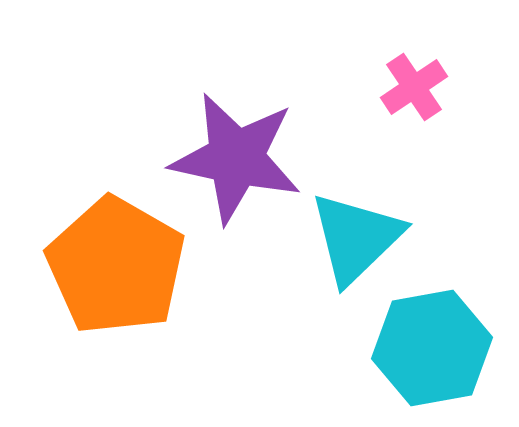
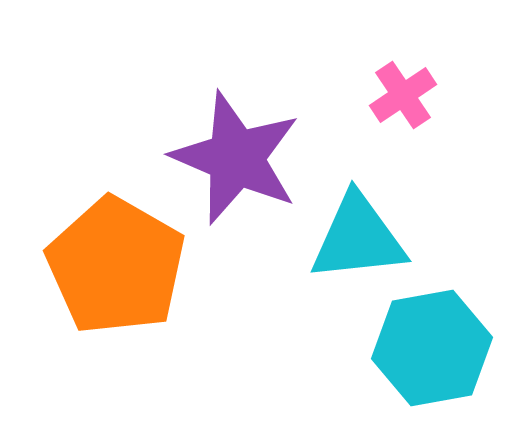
pink cross: moved 11 px left, 8 px down
purple star: rotated 11 degrees clockwise
cyan triangle: moved 2 px right; rotated 38 degrees clockwise
